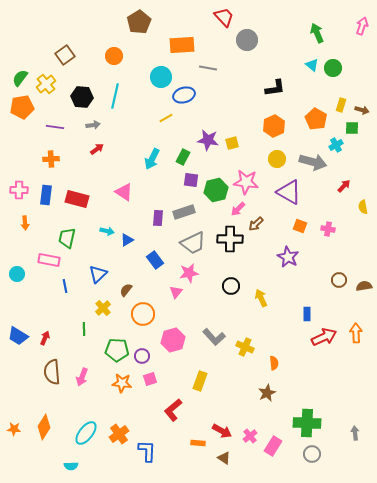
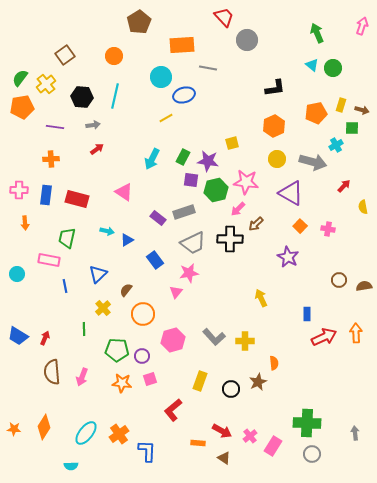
orange pentagon at (316, 119): moved 6 px up; rotated 30 degrees clockwise
purple star at (208, 140): moved 21 px down
purple triangle at (289, 192): moved 2 px right, 1 px down
purple rectangle at (158, 218): rotated 56 degrees counterclockwise
orange square at (300, 226): rotated 24 degrees clockwise
black circle at (231, 286): moved 103 px down
yellow cross at (245, 347): moved 6 px up; rotated 24 degrees counterclockwise
brown star at (267, 393): moved 9 px left, 11 px up
